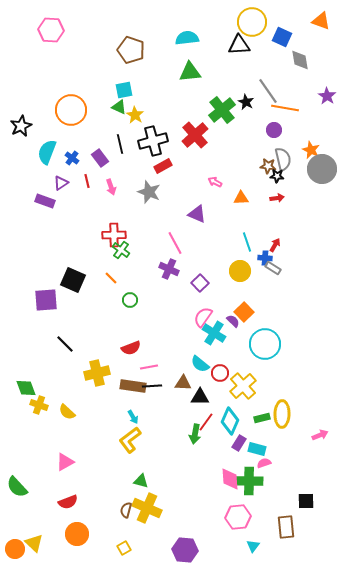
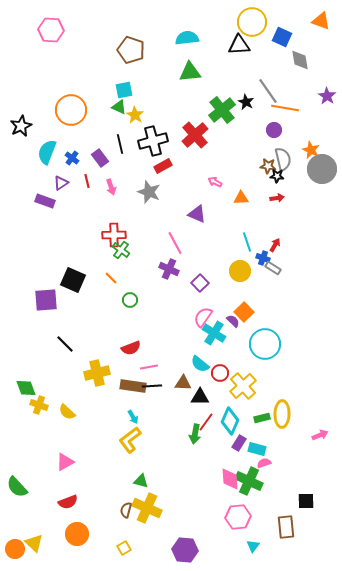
blue cross at (265, 258): moved 2 px left; rotated 16 degrees clockwise
green cross at (249, 481): rotated 24 degrees clockwise
